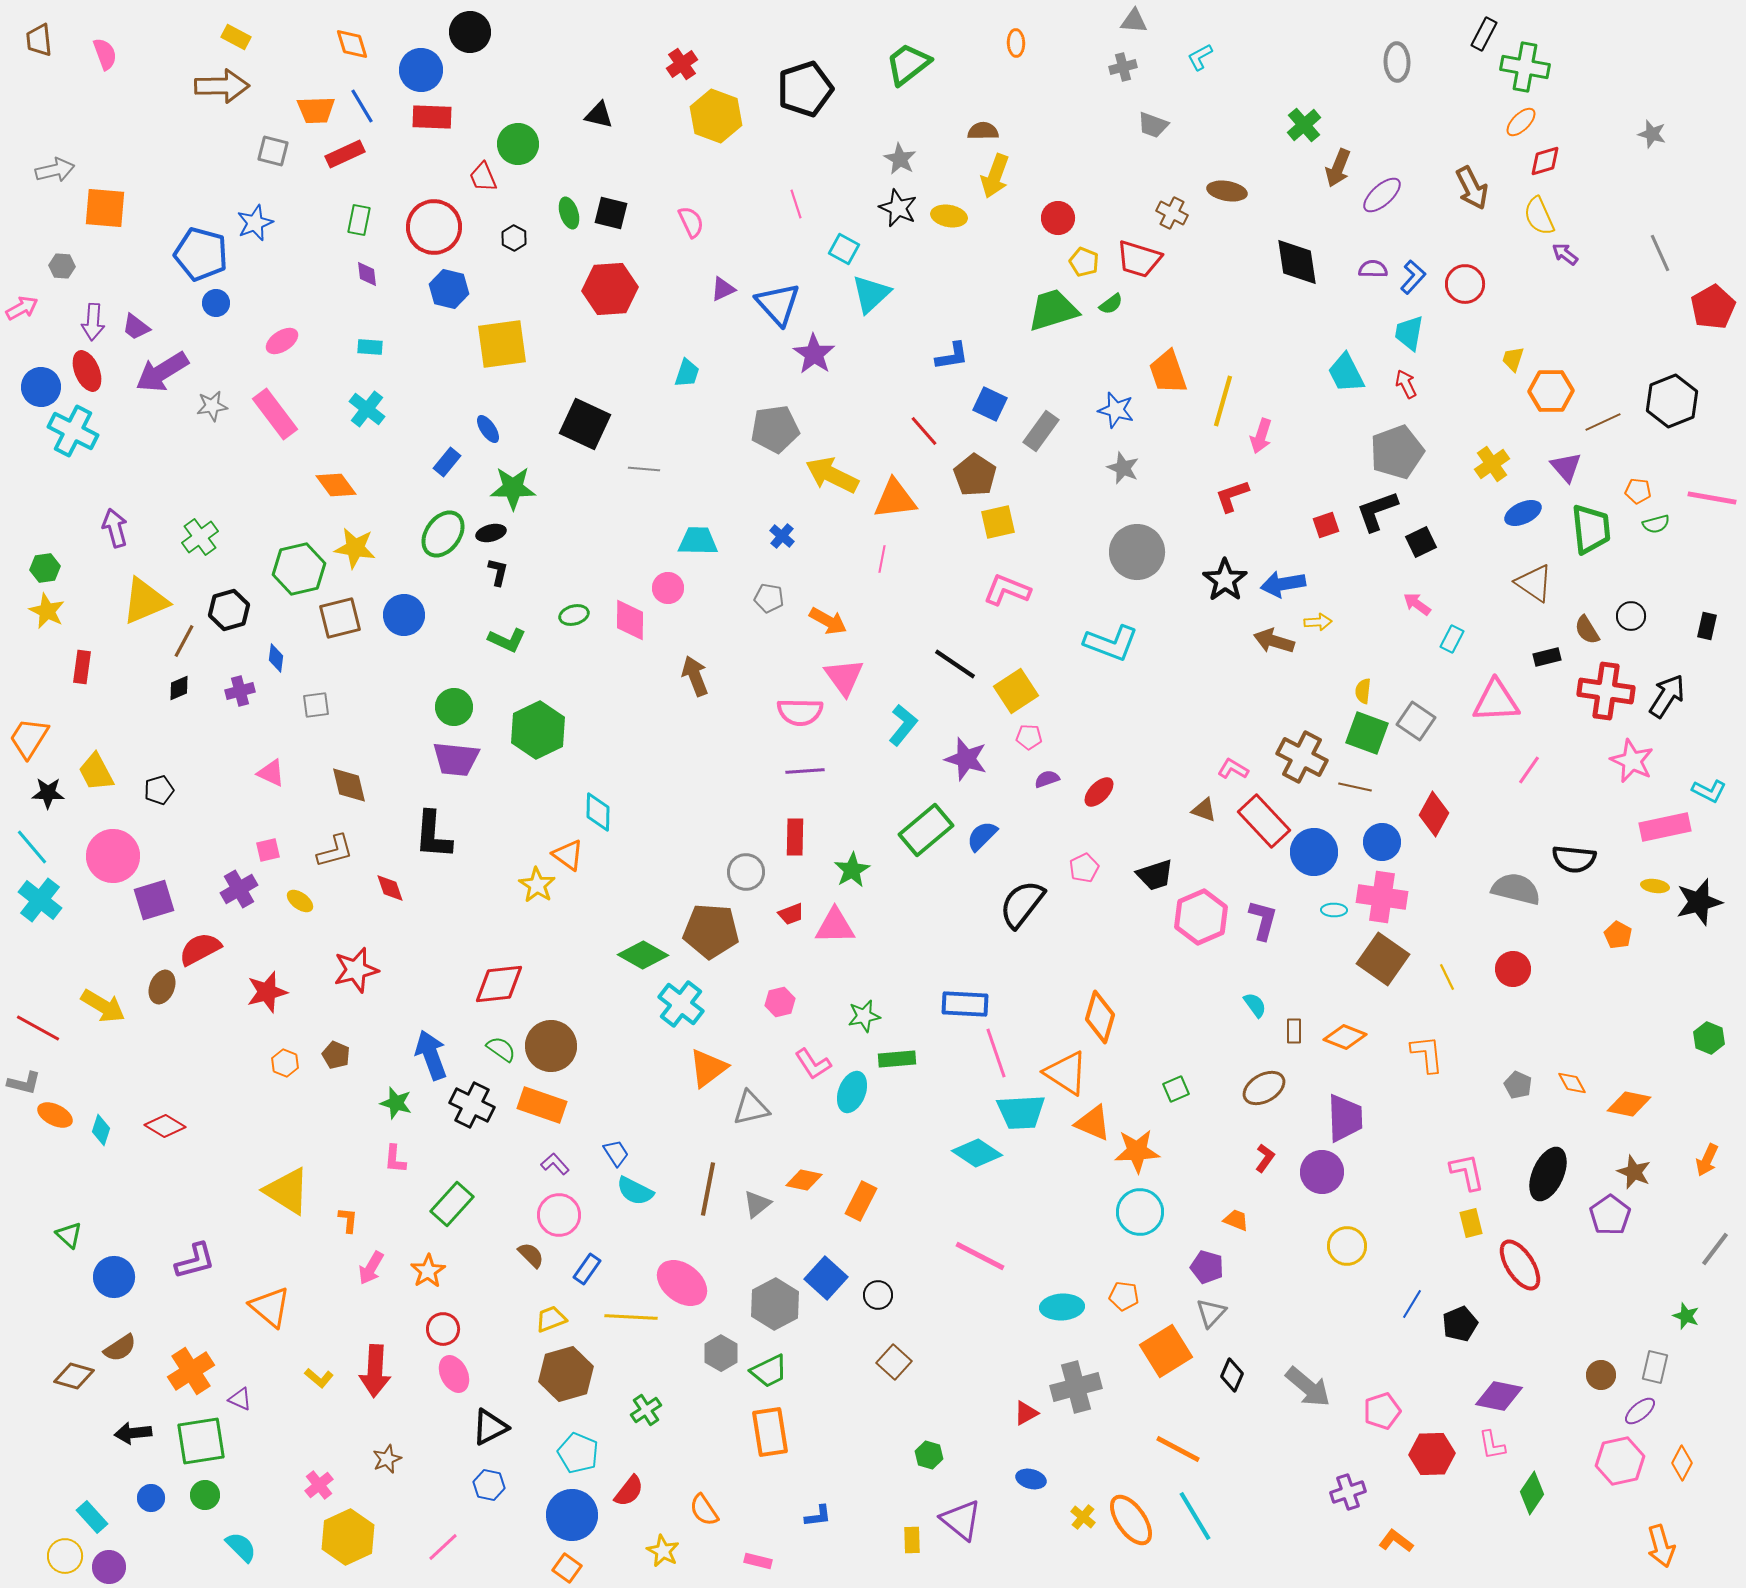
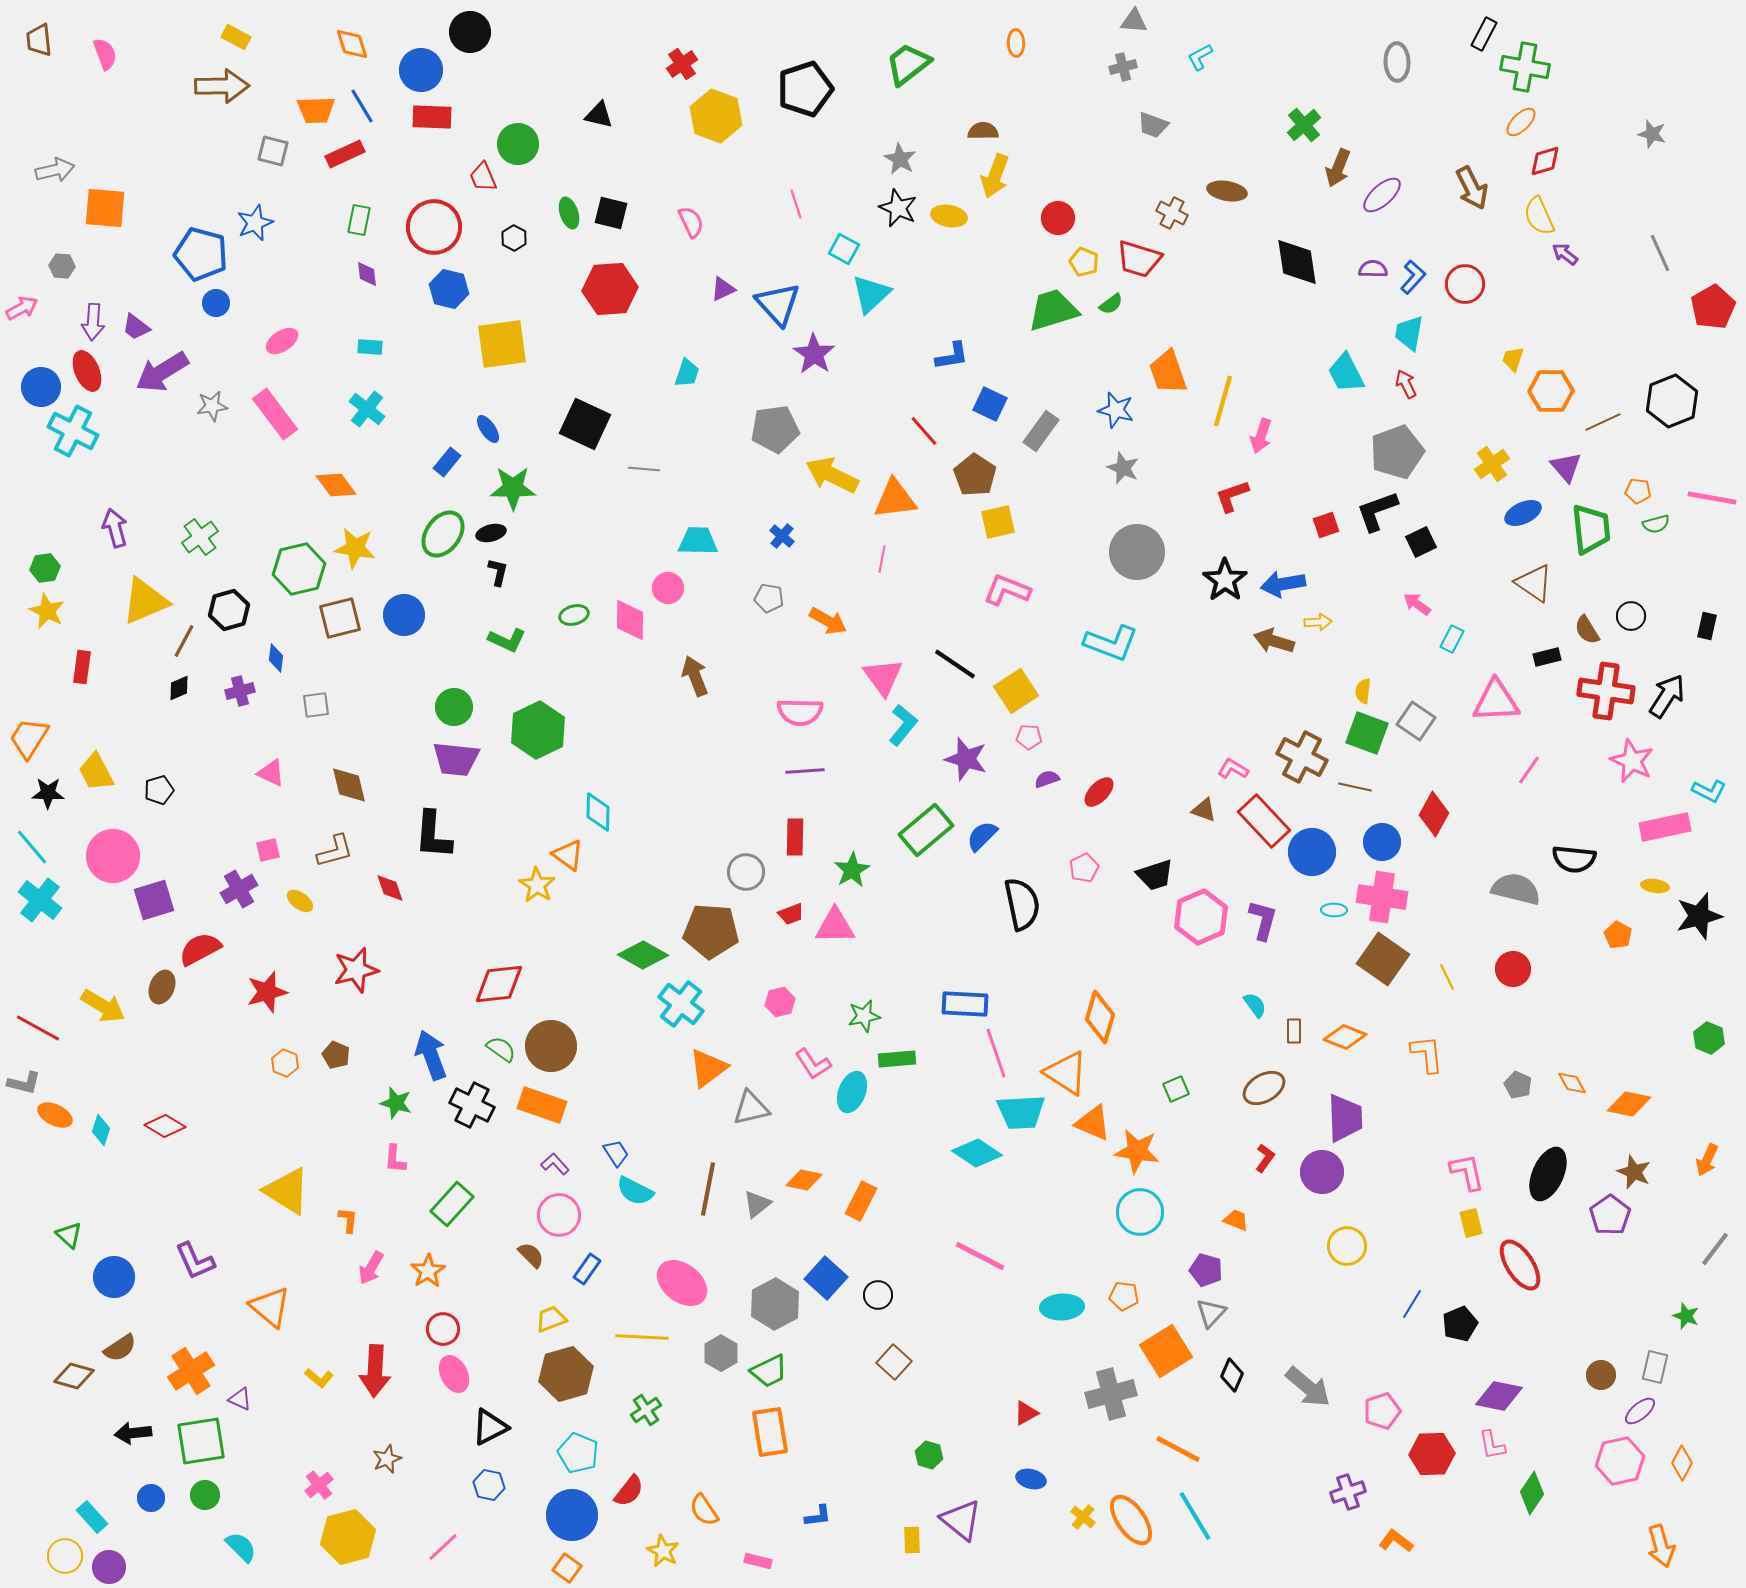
pink triangle at (844, 677): moved 39 px right
blue circle at (1314, 852): moved 2 px left
black star at (1699, 902): moved 14 px down
black semicircle at (1022, 904): rotated 130 degrees clockwise
orange star at (1137, 1151): rotated 12 degrees clockwise
purple L-shape at (195, 1261): rotated 81 degrees clockwise
purple pentagon at (1207, 1267): moved 1 px left, 3 px down
yellow line at (631, 1317): moved 11 px right, 20 px down
gray cross at (1076, 1387): moved 35 px right, 7 px down
yellow hexagon at (348, 1537): rotated 10 degrees clockwise
